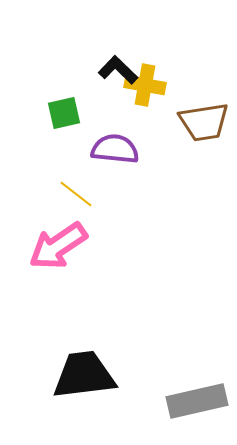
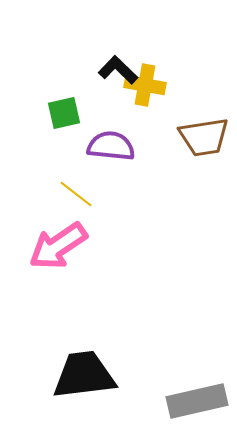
brown trapezoid: moved 15 px down
purple semicircle: moved 4 px left, 3 px up
